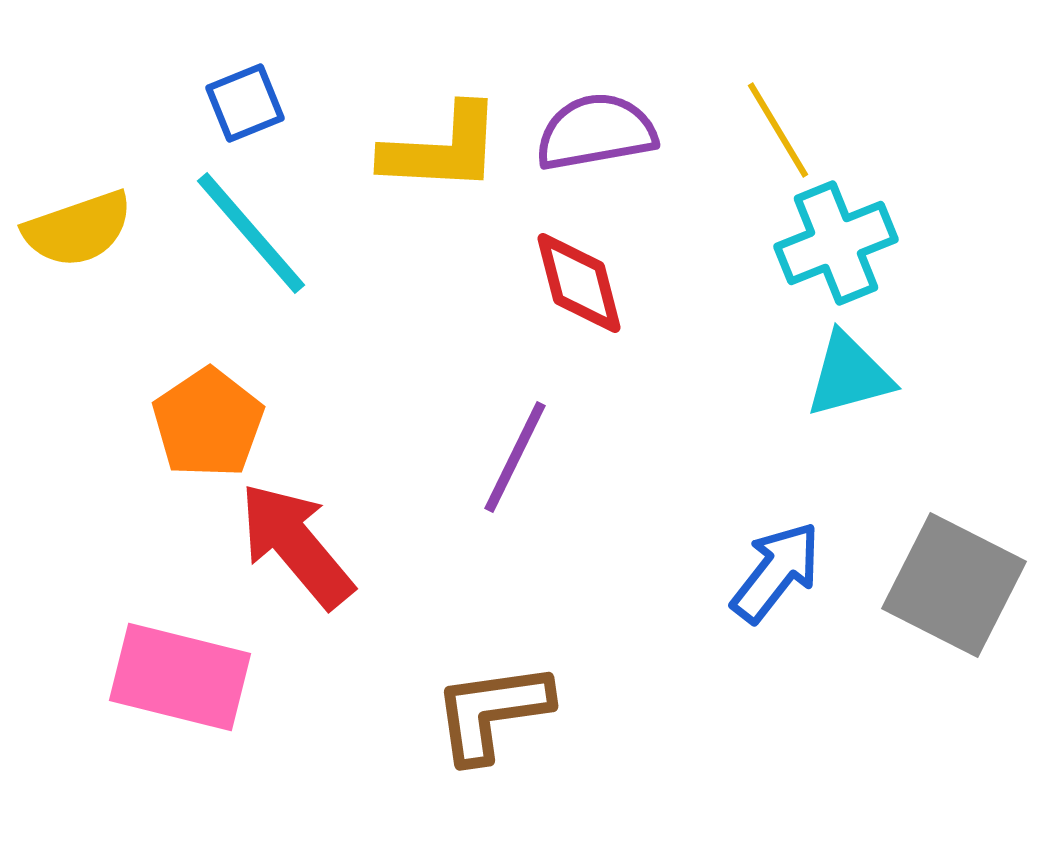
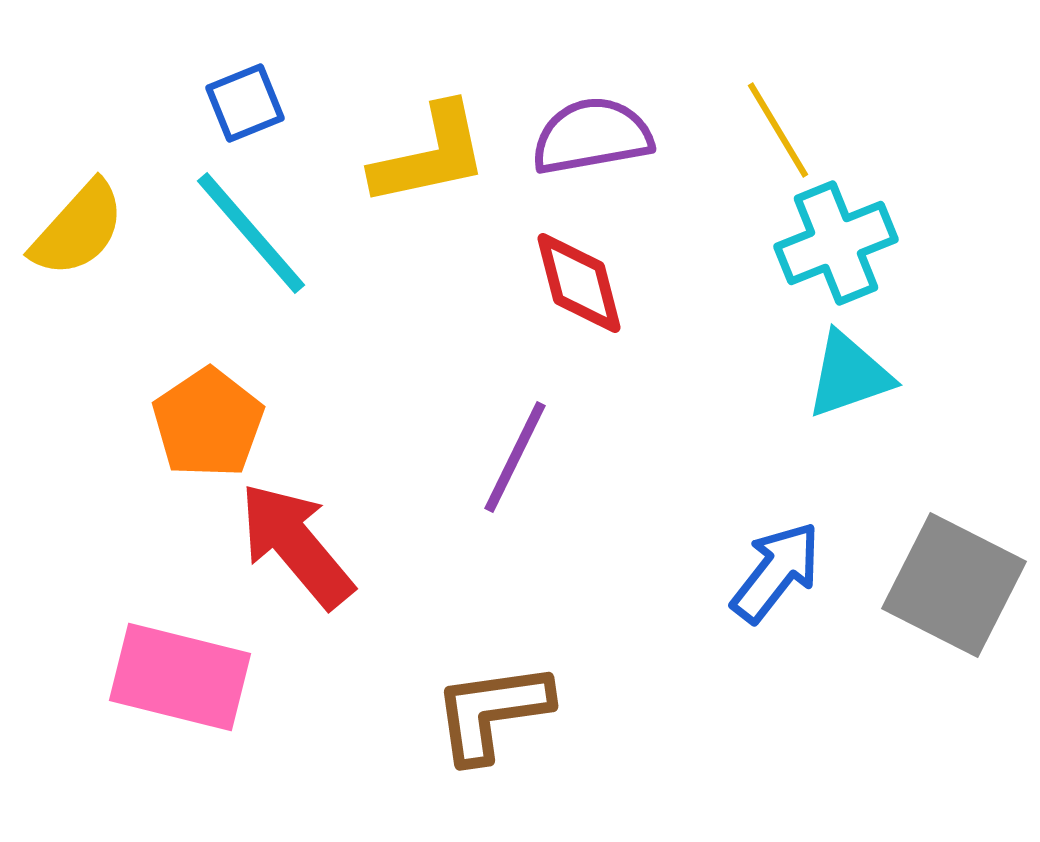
purple semicircle: moved 4 px left, 4 px down
yellow L-shape: moved 12 px left, 6 px down; rotated 15 degrees counterclockwise
yellow semicircle: rotated 29 degrees counterclockwise
cyan triangle: rotated 4 degrees counterclockwise
